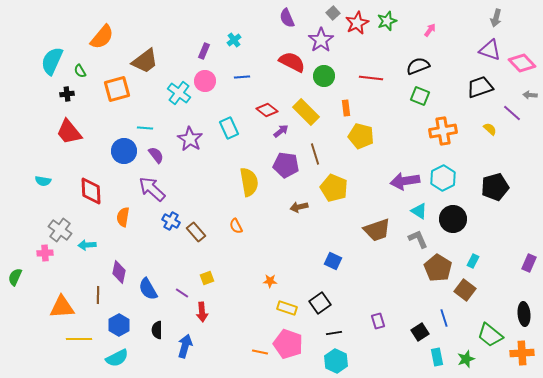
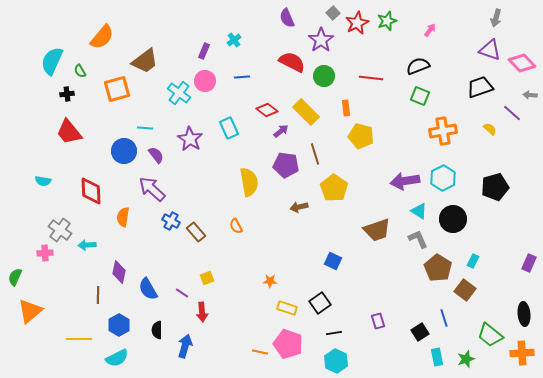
yellow pentagon at (334, 188): rotated 12 degrees clockwise
orange triangle at (62, 307): moved 32 px left, 4 px down; rotated 36 degrees counterclockwise
